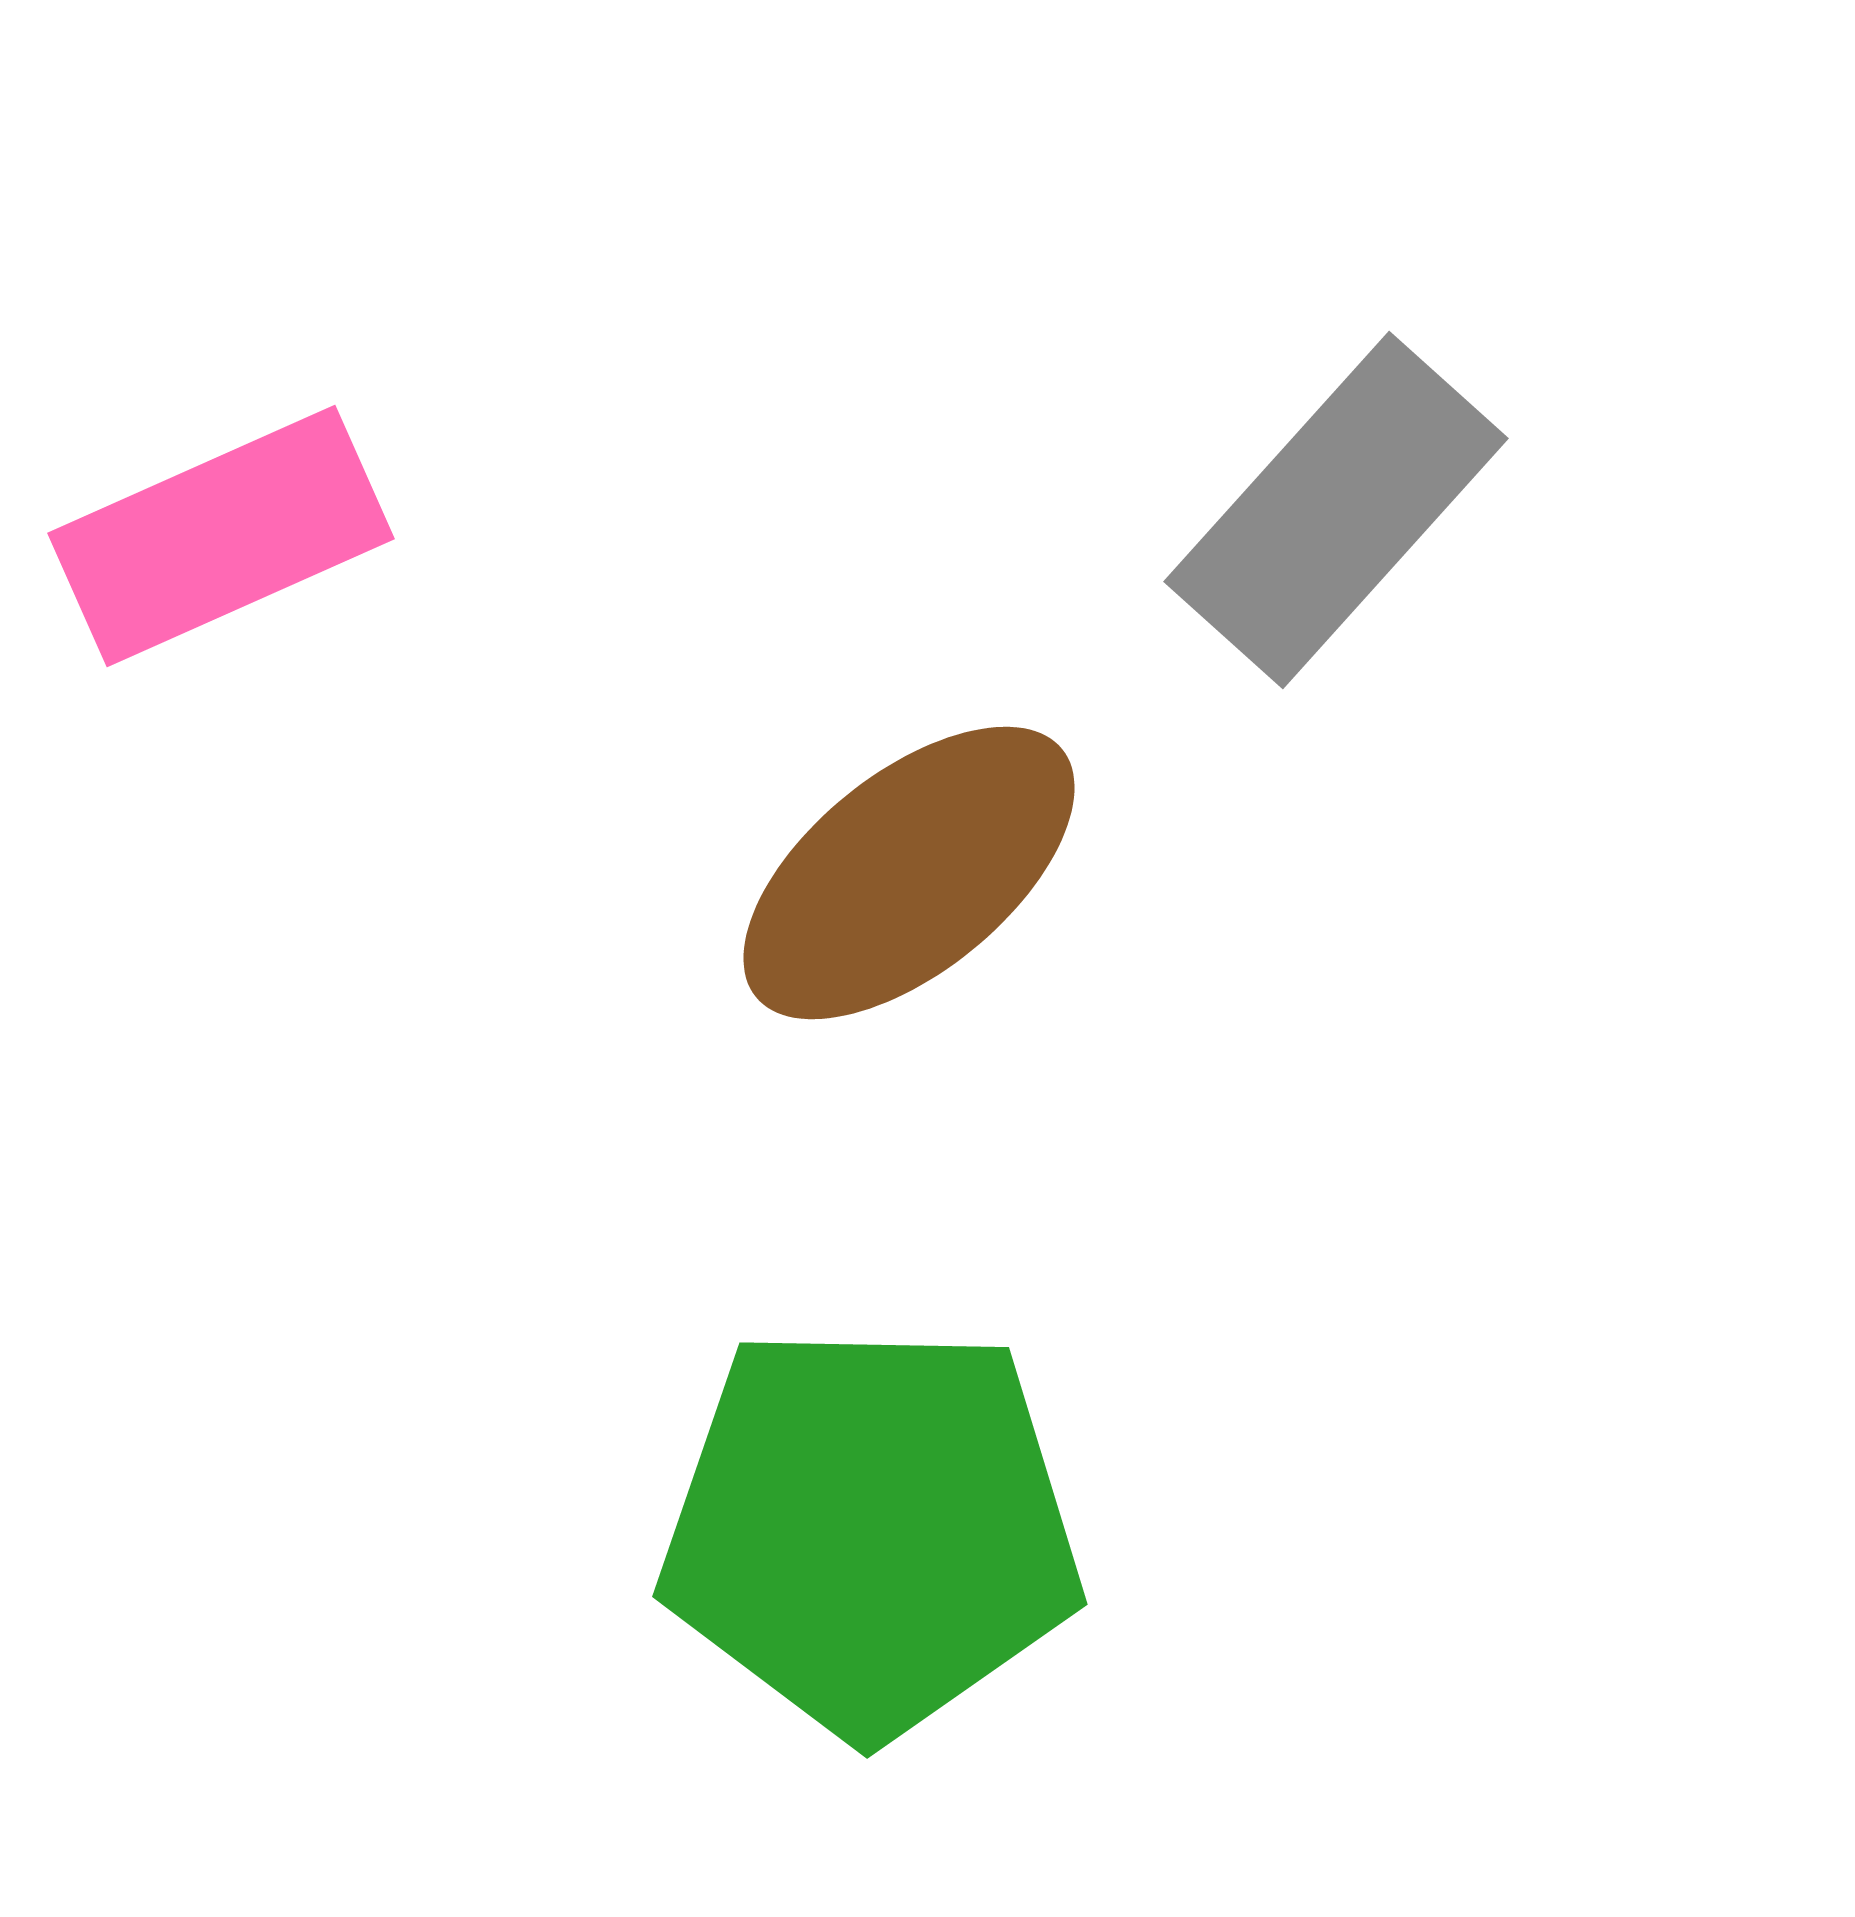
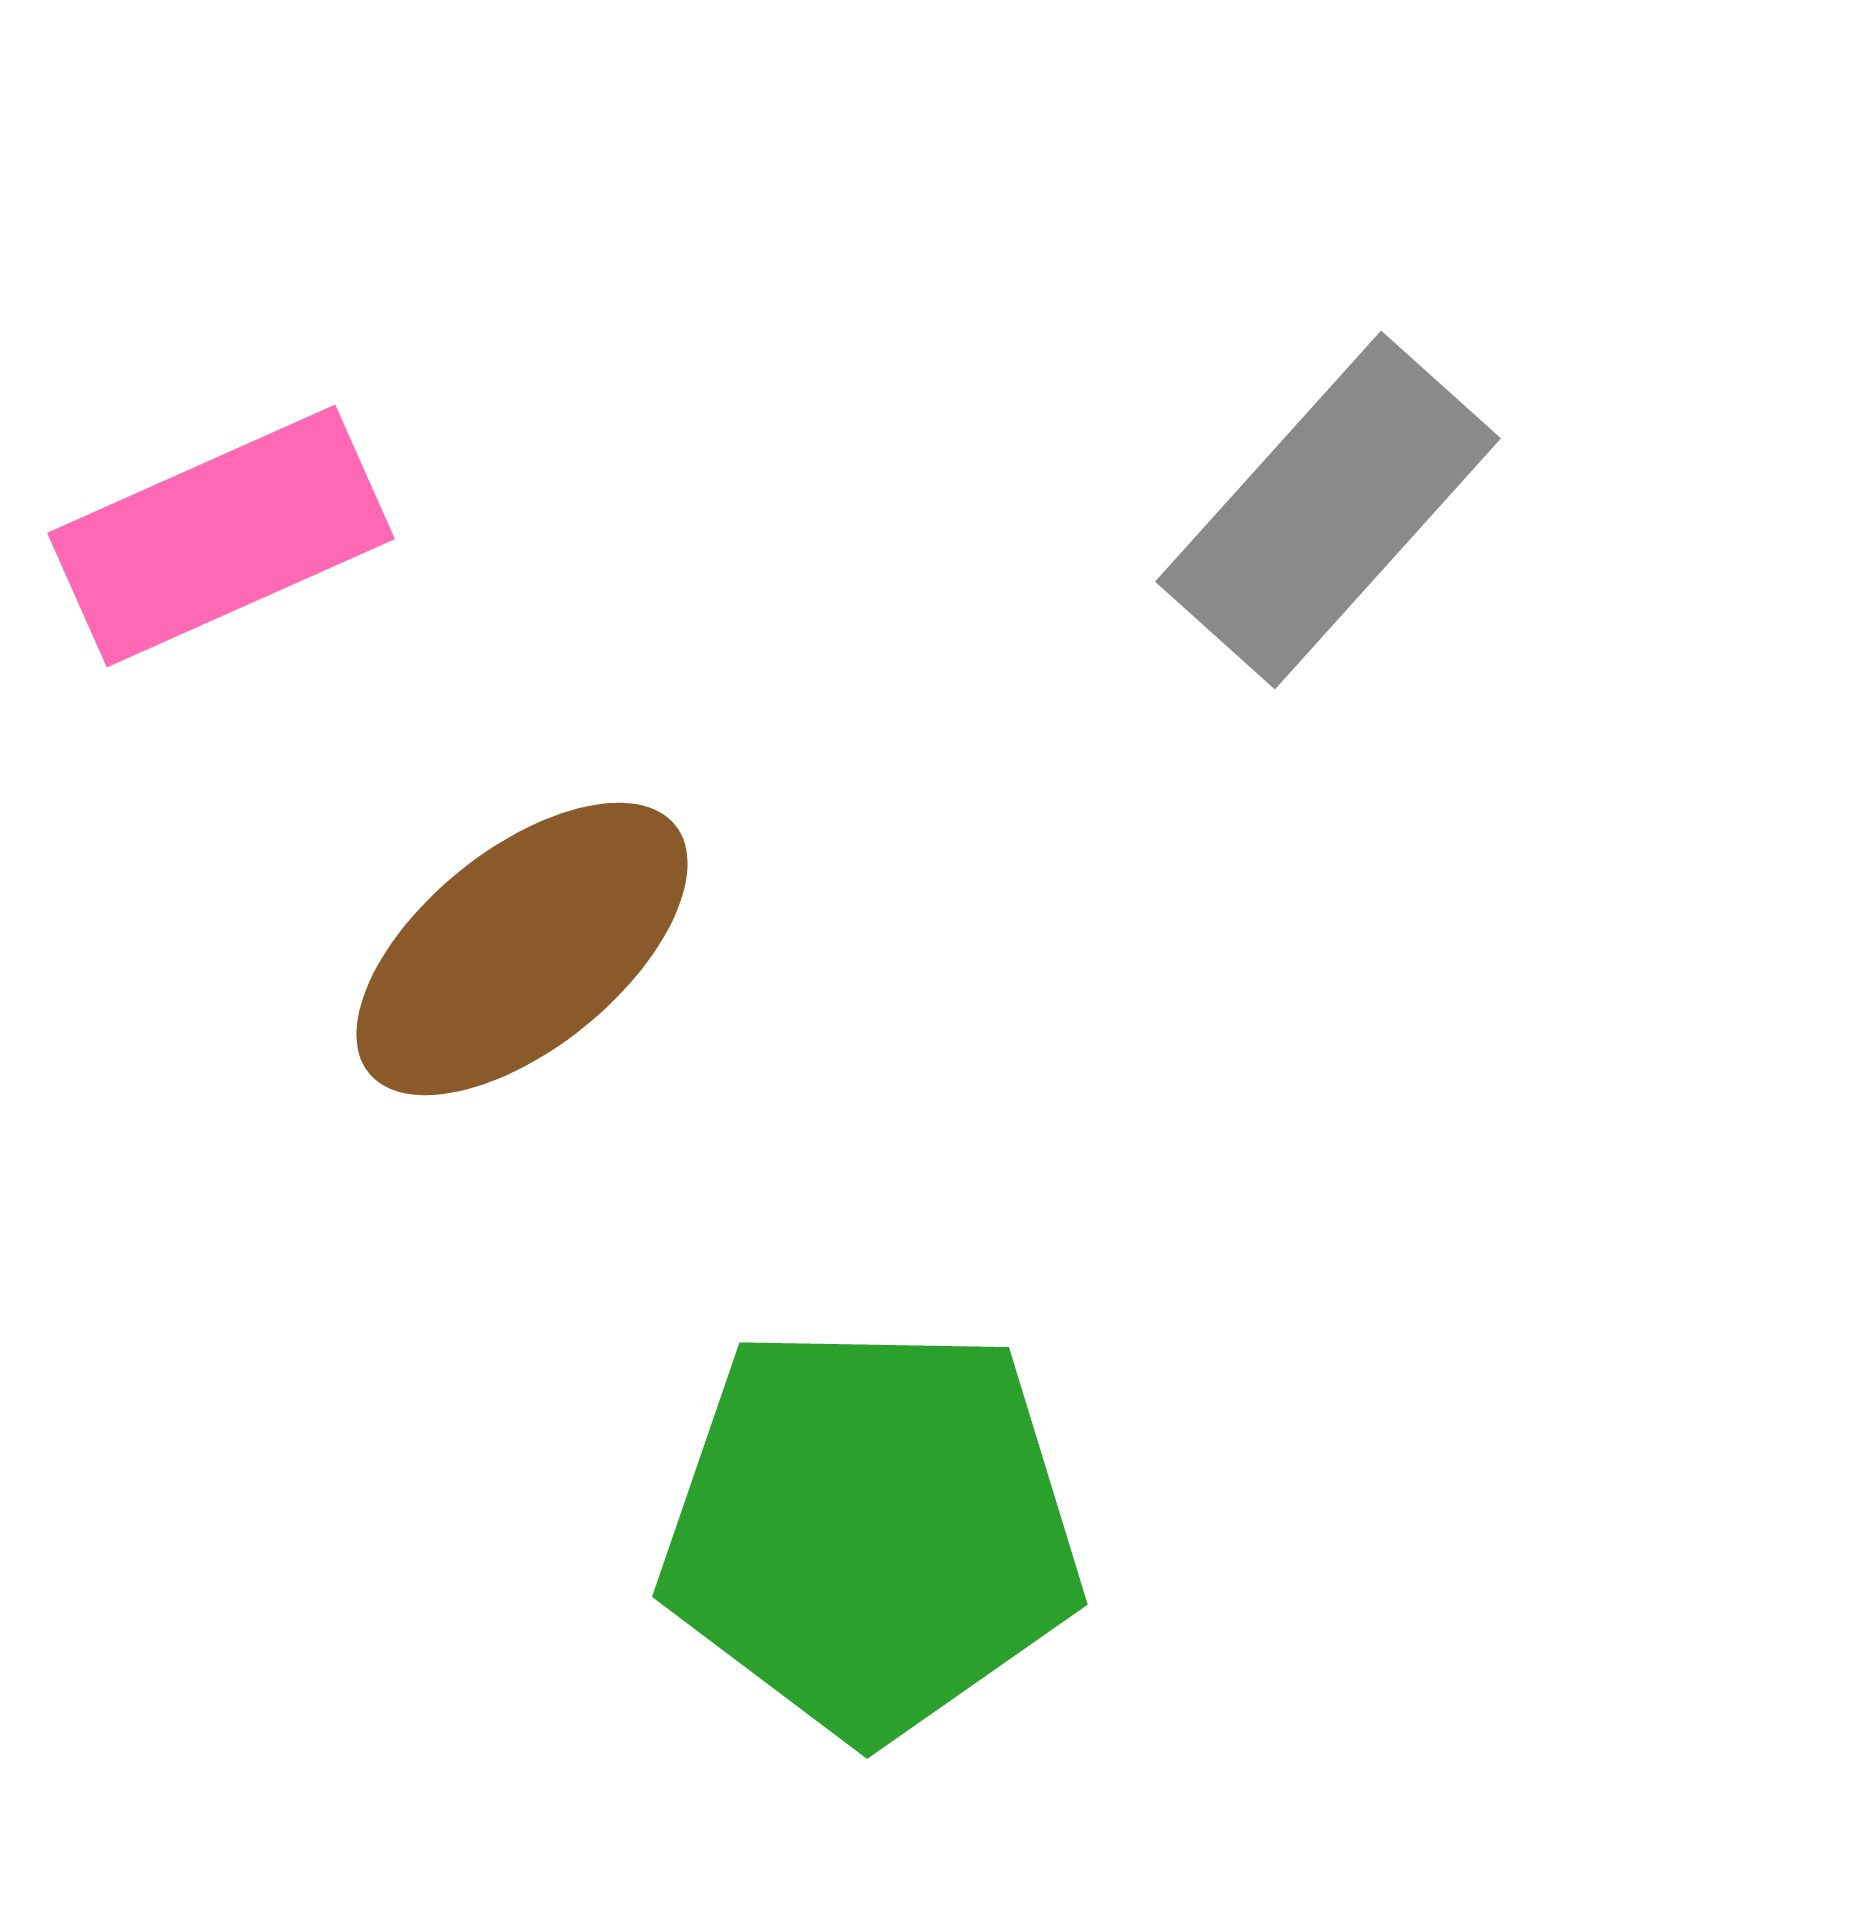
gray rectangle: moved 8 px left
brown ellipse: moved 387 px left, 76 px down
